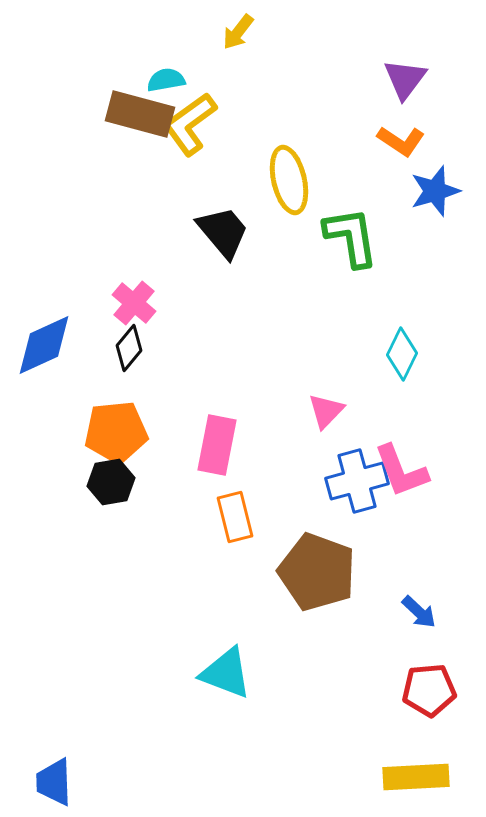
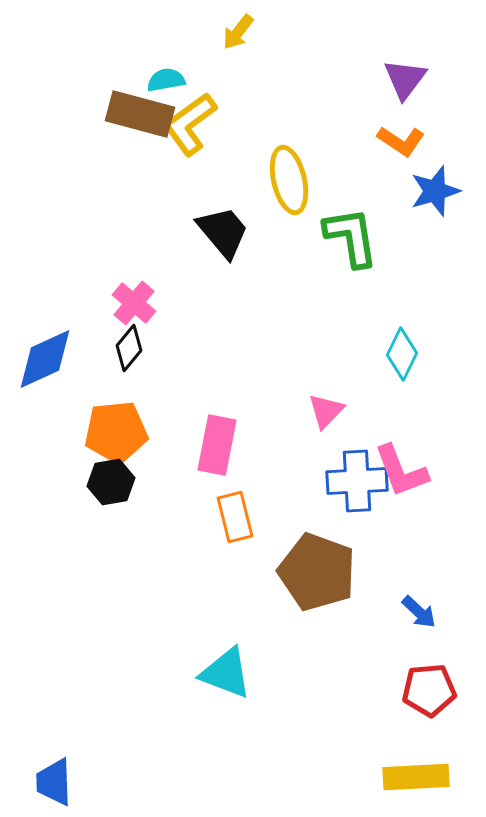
blue diamond: moved 1 px right, 14 px down
blue cross: rotated 12 degrees clockwise
